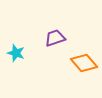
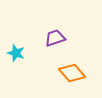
orange diamond: moved 12 px left, 10 px down
